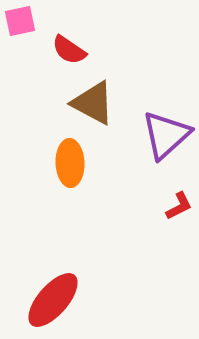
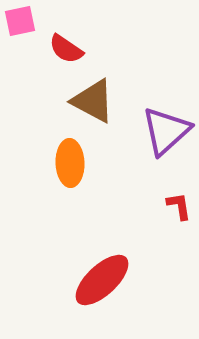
red semicircle: moved 3 px left, 1 px up
brown triangle: moved 2 px up
purple triangle: moved 4 px up
red L-shape: rotated 72 degrees counterclockwise
red ellipse: moved 49 px right, 20 px up; rotated 6 degrees clockwise
